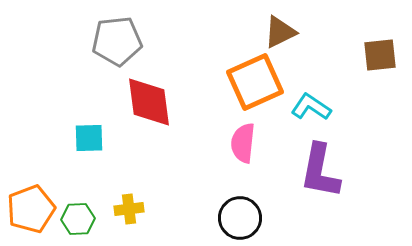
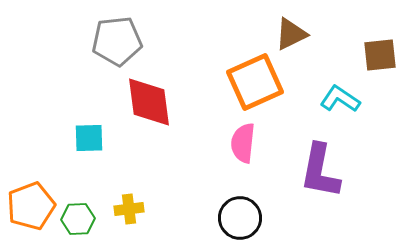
brown triangle: moved 11 px right, 2 px down
cyan L-shape: moved 29 px right, 8 px up
orange pentagon: moved 3 px up
